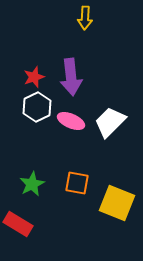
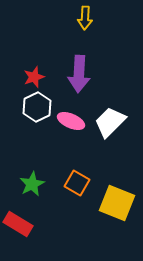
purple arrow: moved 8 px right, 3 px up; rotated 9 degrees clockwise
orange square: rotated 20 degrees clockwise
